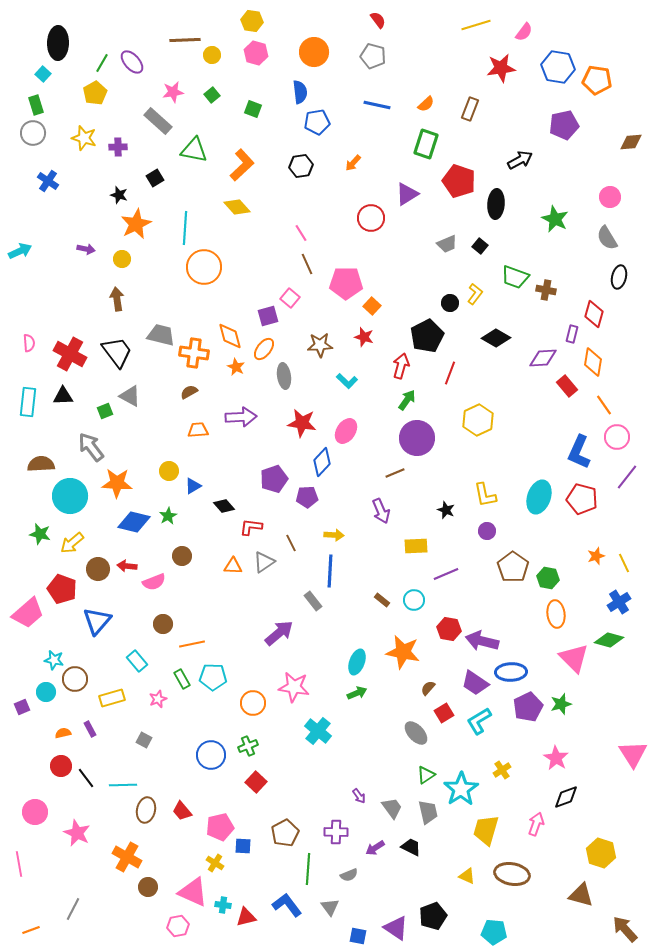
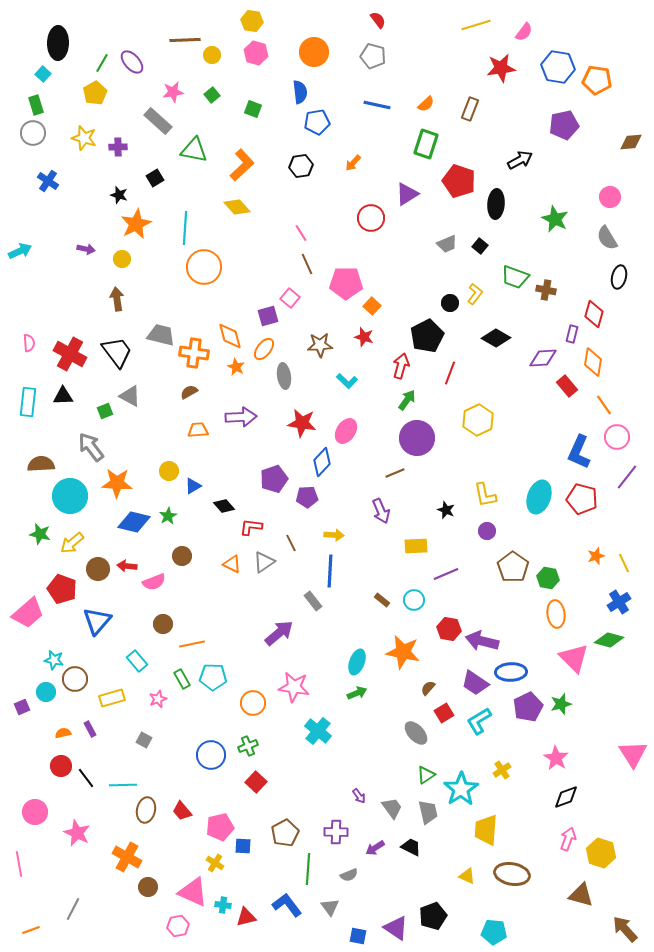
orange triangle at (233, 566): moved 1 px left, 2 px up; rotated 24 degrees clockwise
pink arrow at (536, 824): moved 32 px right, 15 px down
yellow trapezoid at (486, 830): rotated 12 degrees counterclockwise
